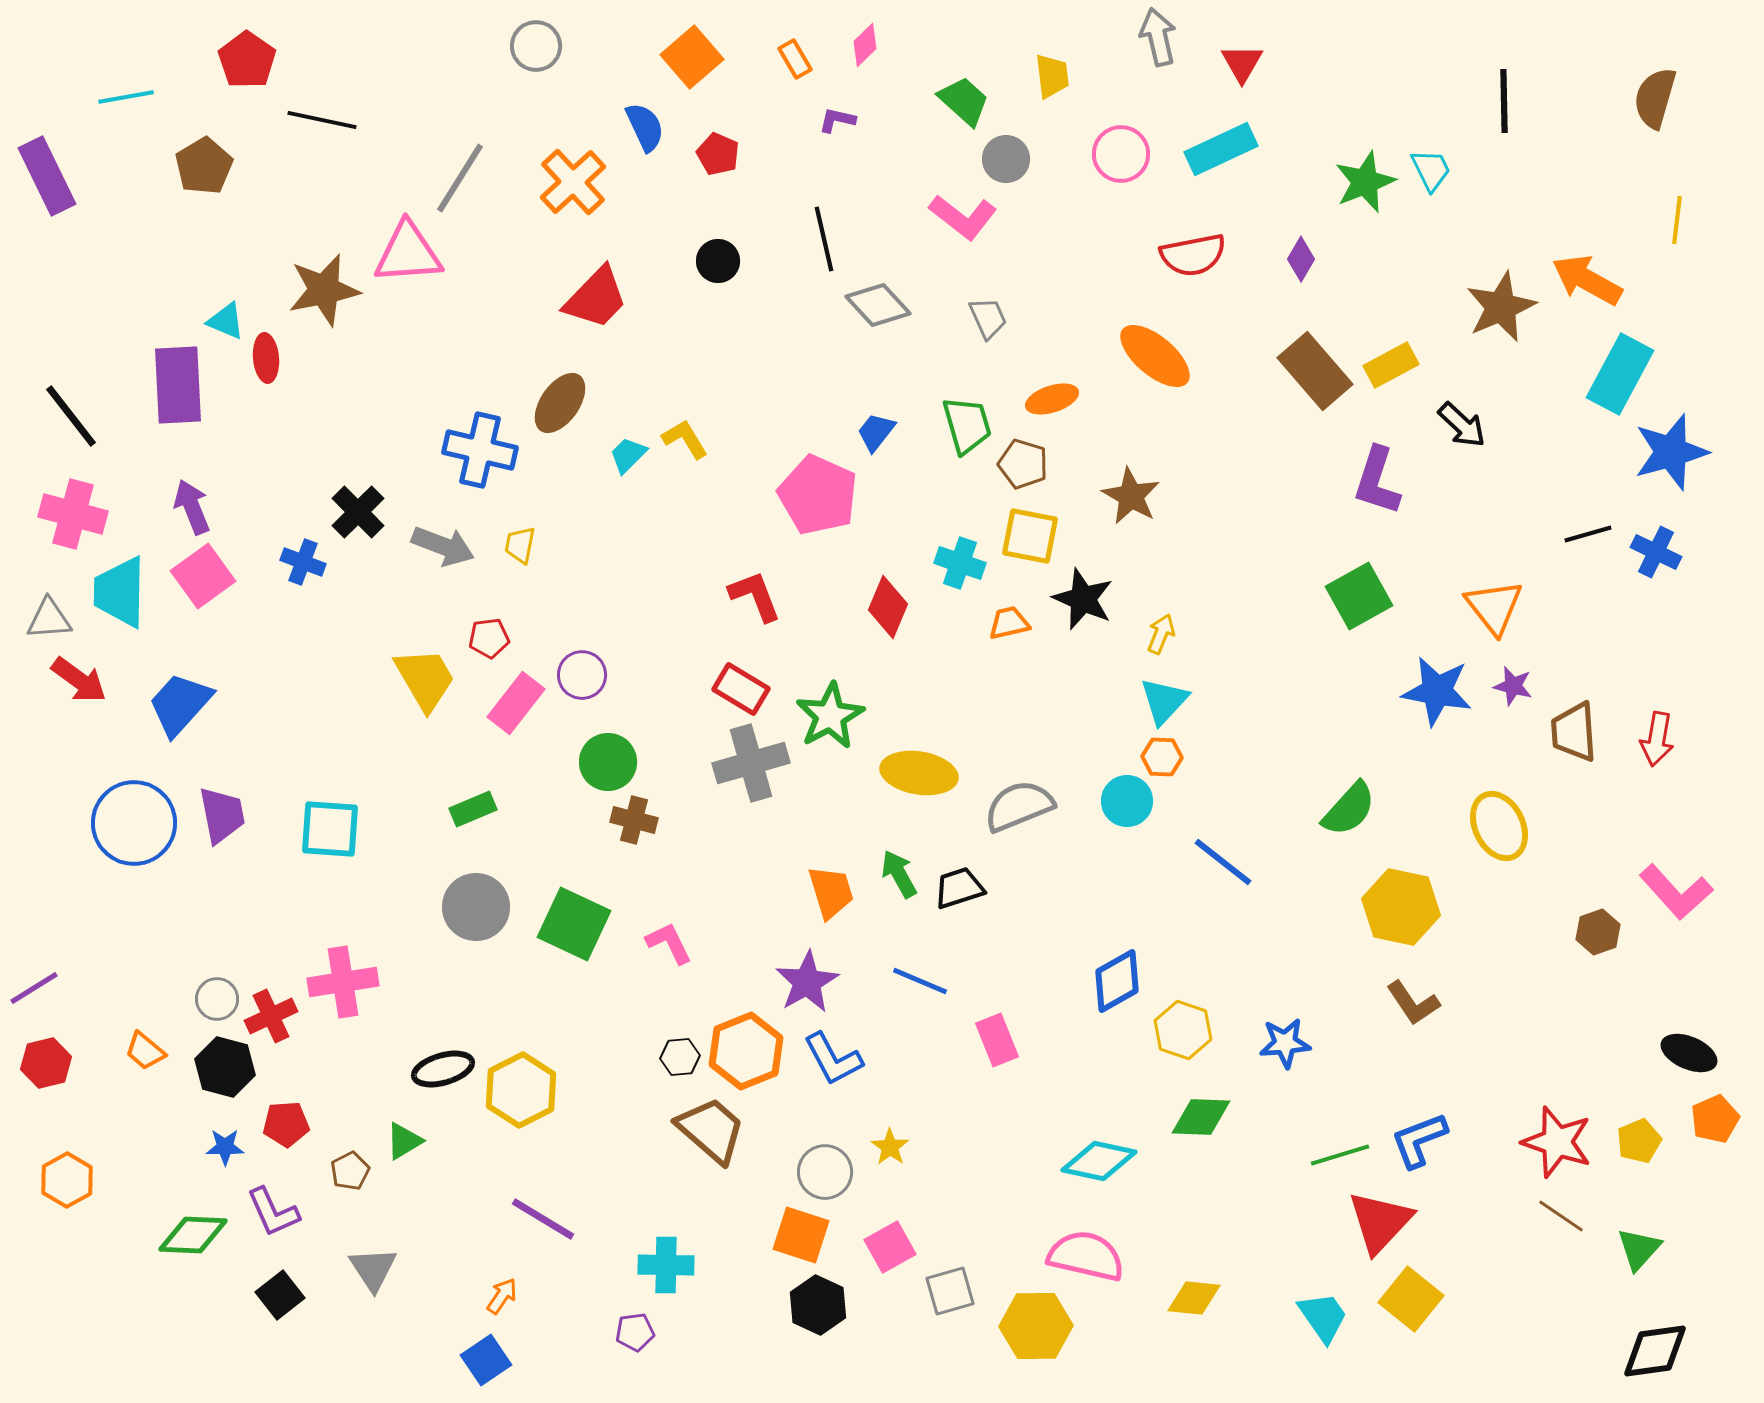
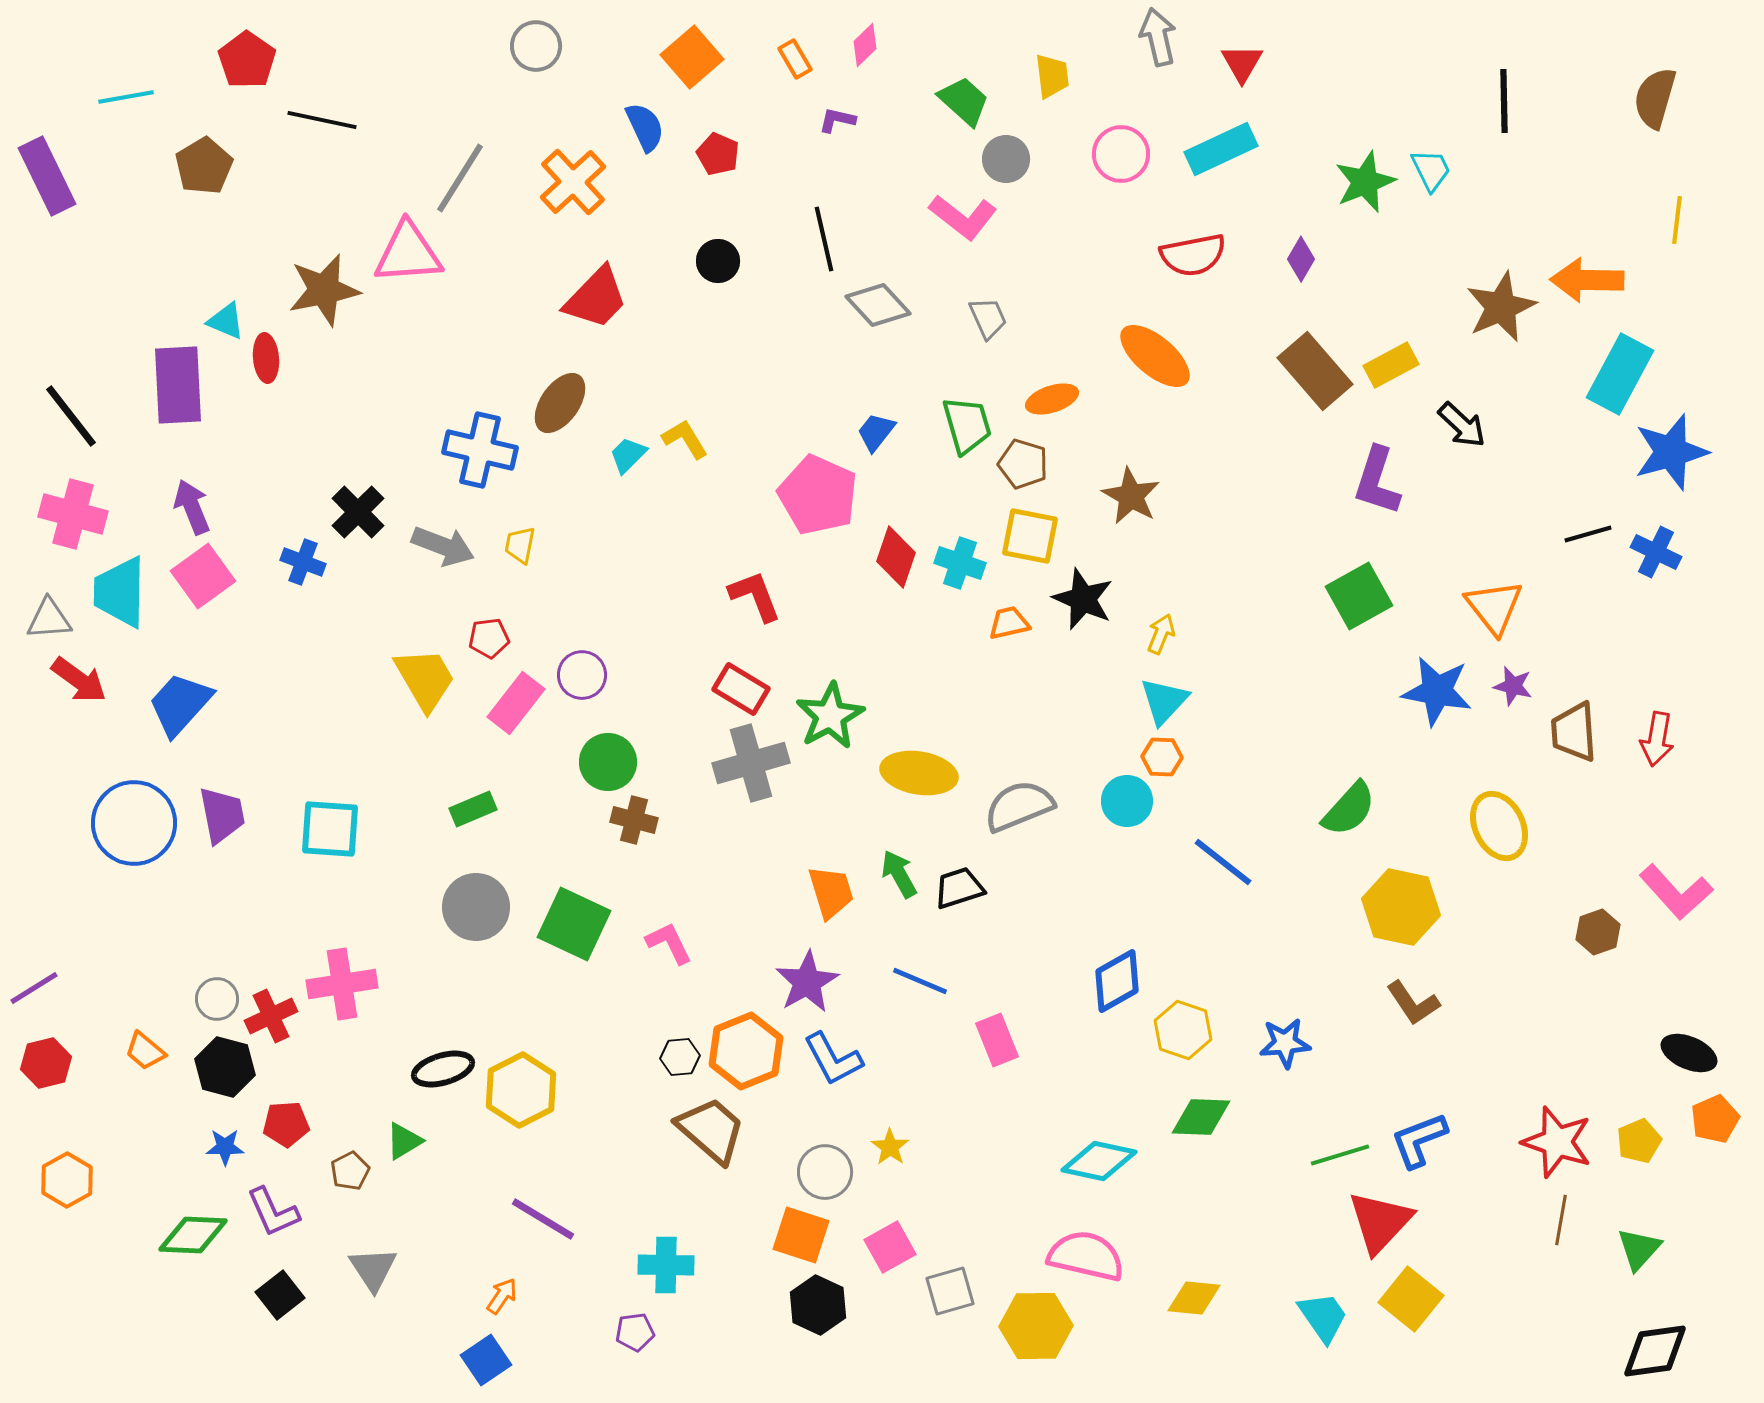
orange arrow at (1587, 280): rotated 28 degrees counterclockwise
red diamond at (888, 607): moved 8 px right, 50 px up; rotated 4 degrees counterclockwise
pink cross at (343, 982): moved 1 px left, 2 px down
brown line at (1561, 1216): moved 4 px down; rotated 66 degrees clockwise
